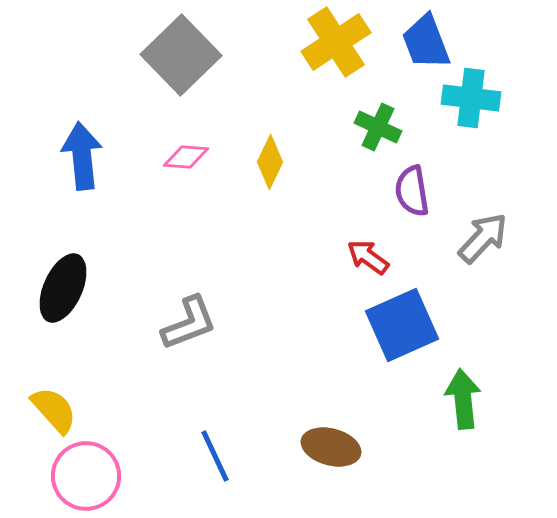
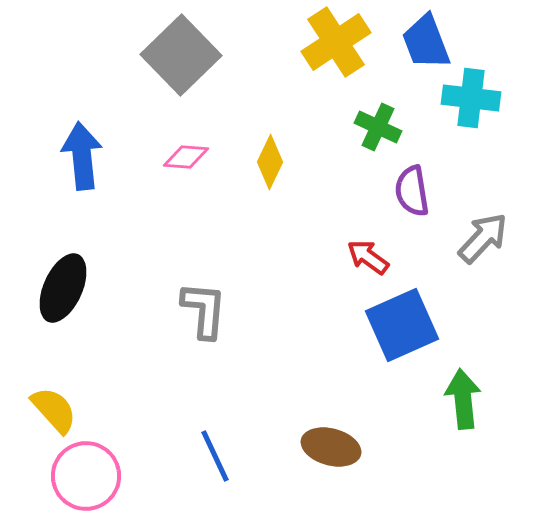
gray L-shape: moved 15 px right, 13 px up; rotated 64 degrees counterclockwise
